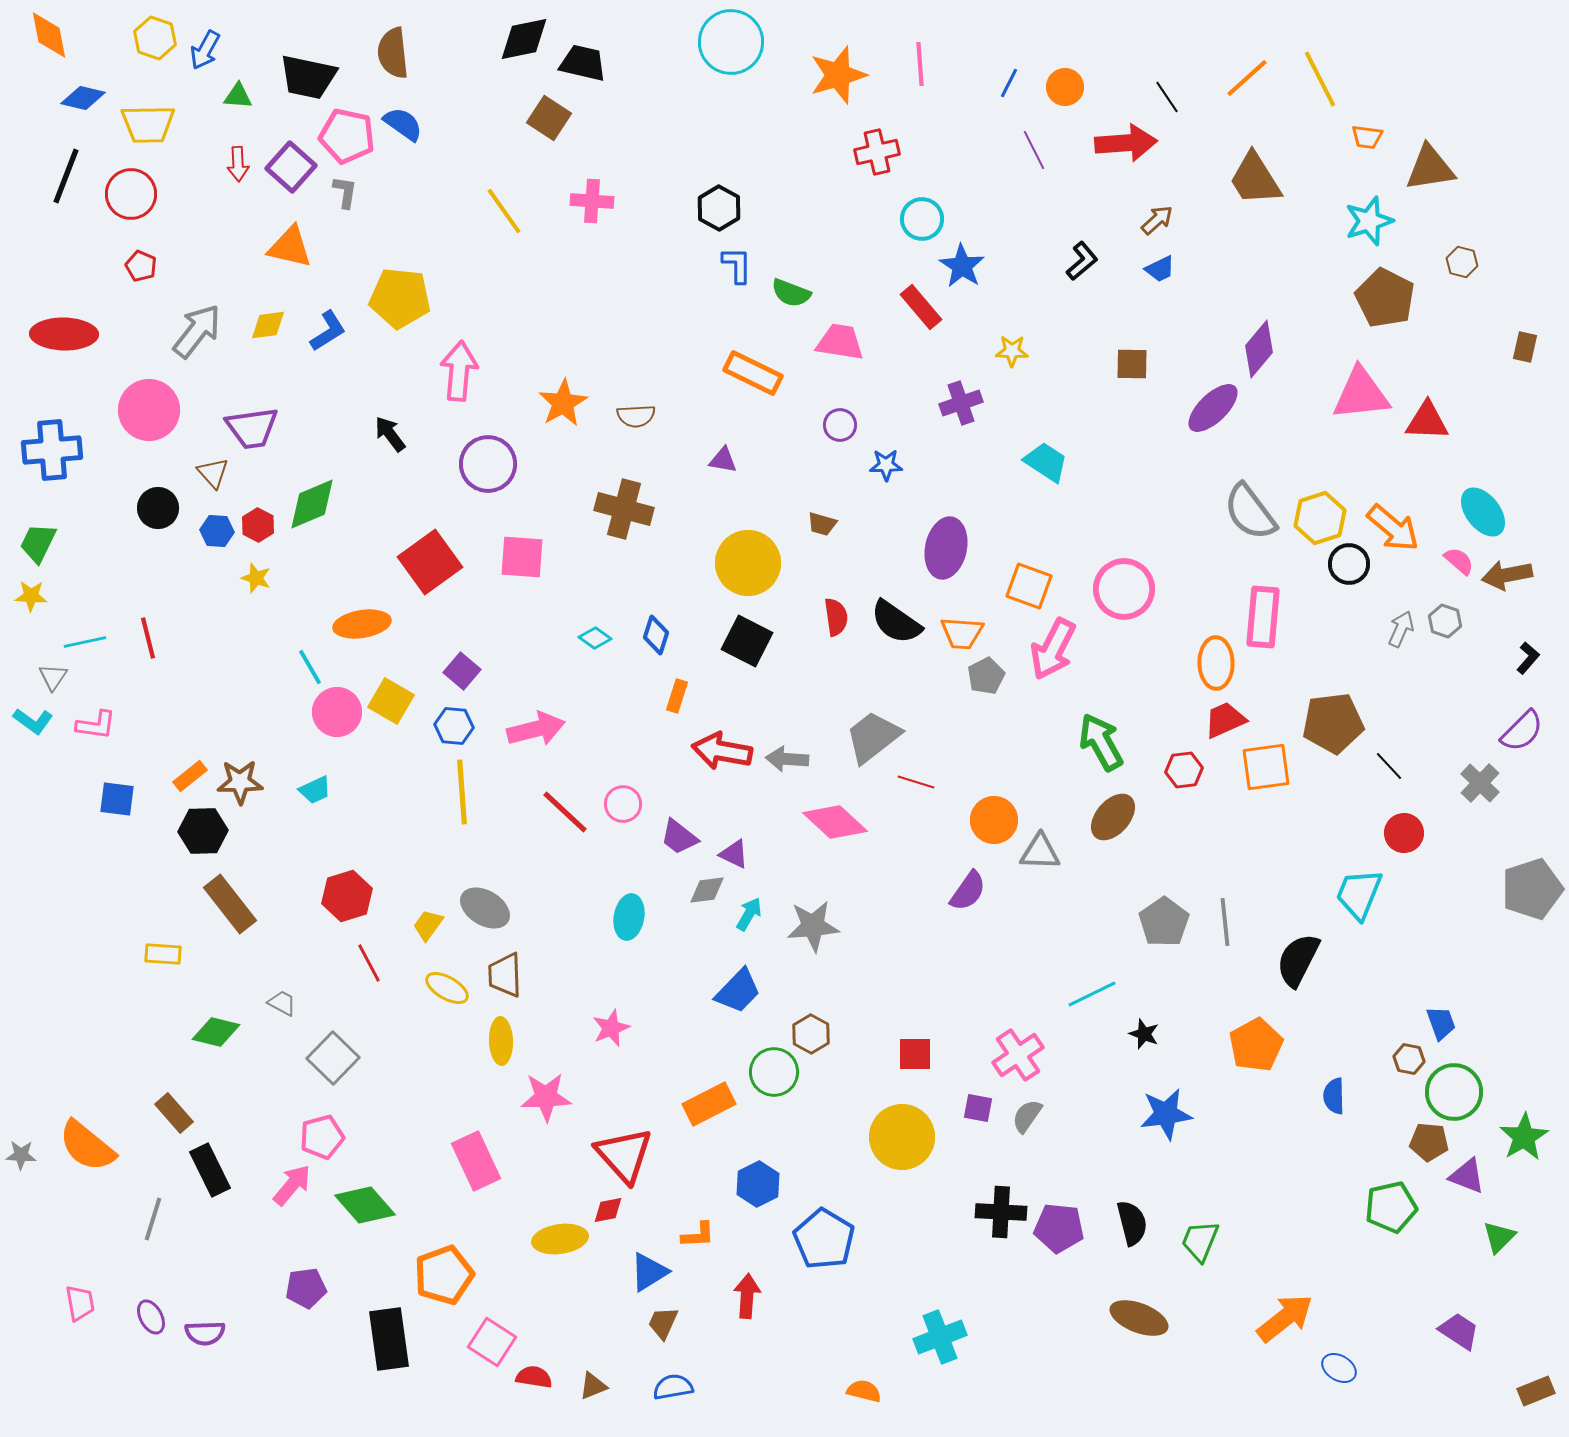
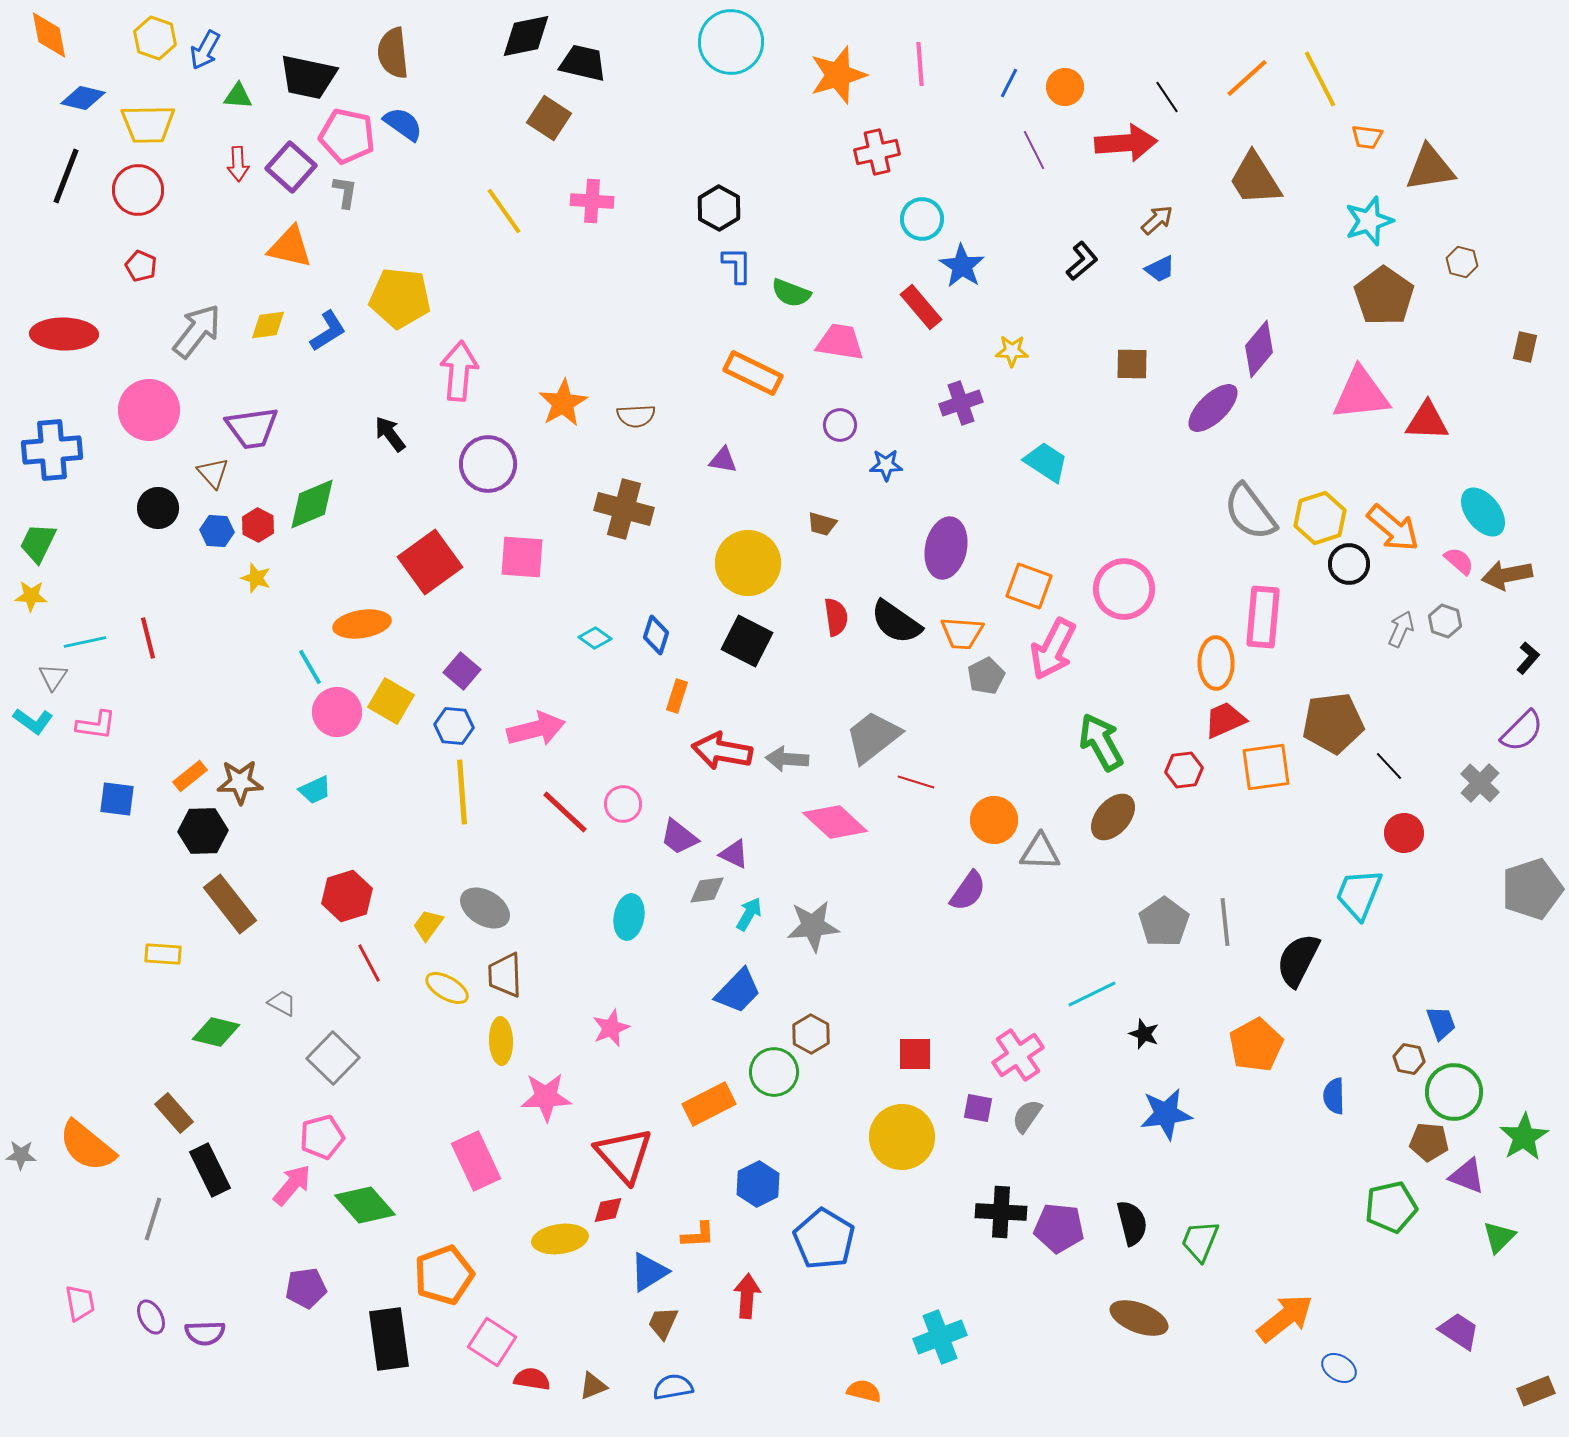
black diamond at (524, 39): moved 2 px right, 3 px up
red circle at (131, 194): moved 7 px right, 4 px up
brown pentagon at (1385, 298): moved 1 px left, 2 px up; rotated 8 degrees clockwise
red semicircle at (534, 1377): moved 2 px left, 2 px down
